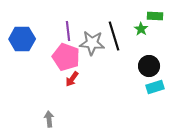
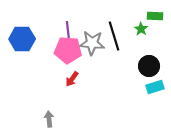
pink pentagon: moved 2 px right, 7 px up; rotated 16 degrees counterclockwise
